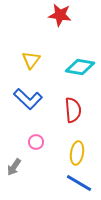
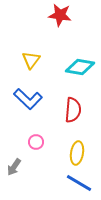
red semicircle: rotated 10 degrees clockwise
